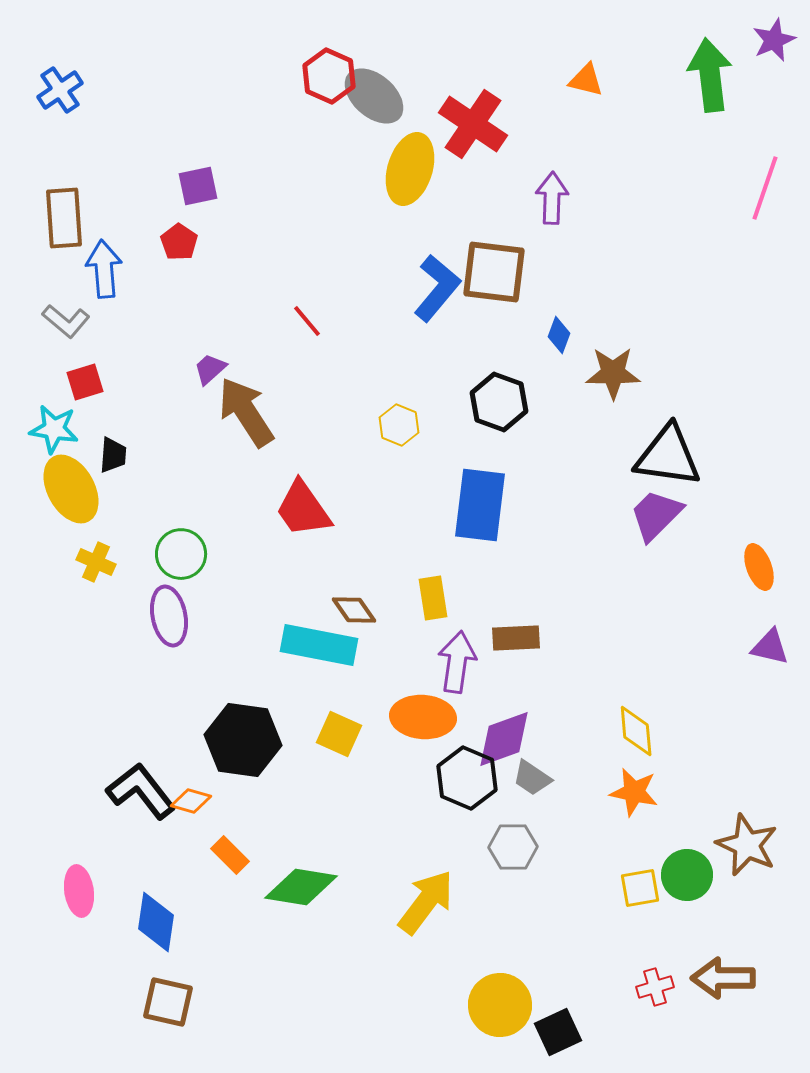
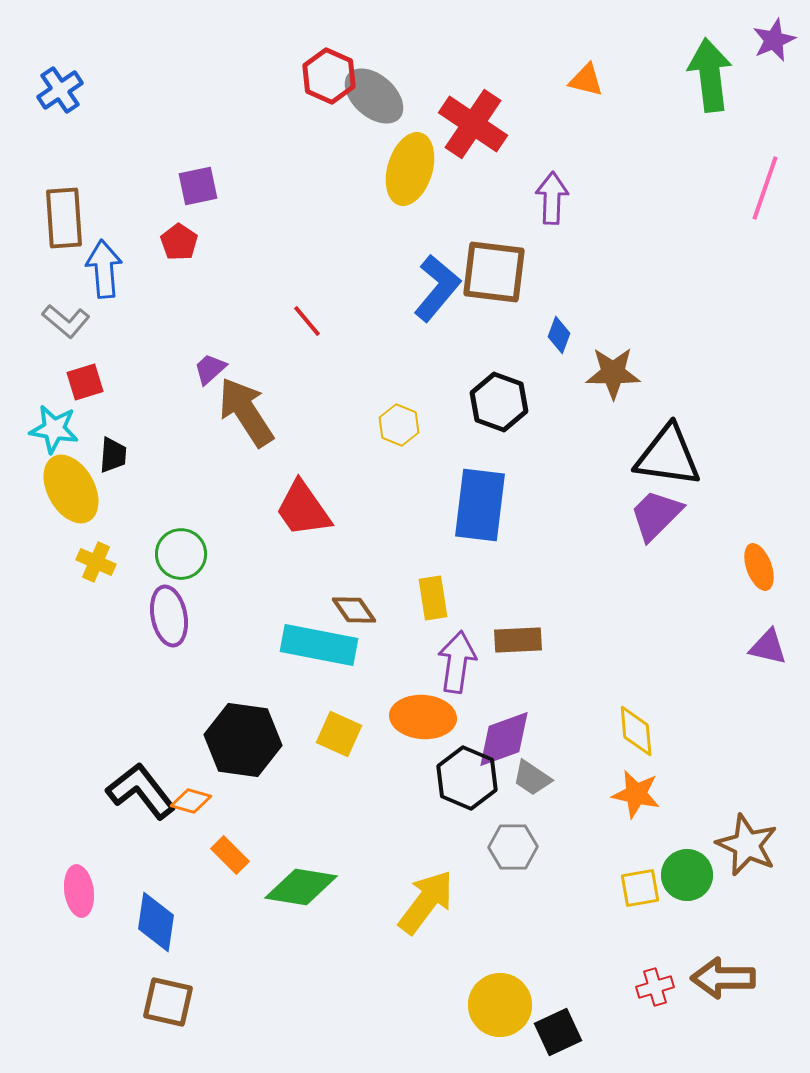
brown rectangle at (516, 638): moved 2 px right, 2 px down
purple triangle at (770, 647): moved 2 px left
orange star at (634, 792): moved 2 px right, 2 px down
